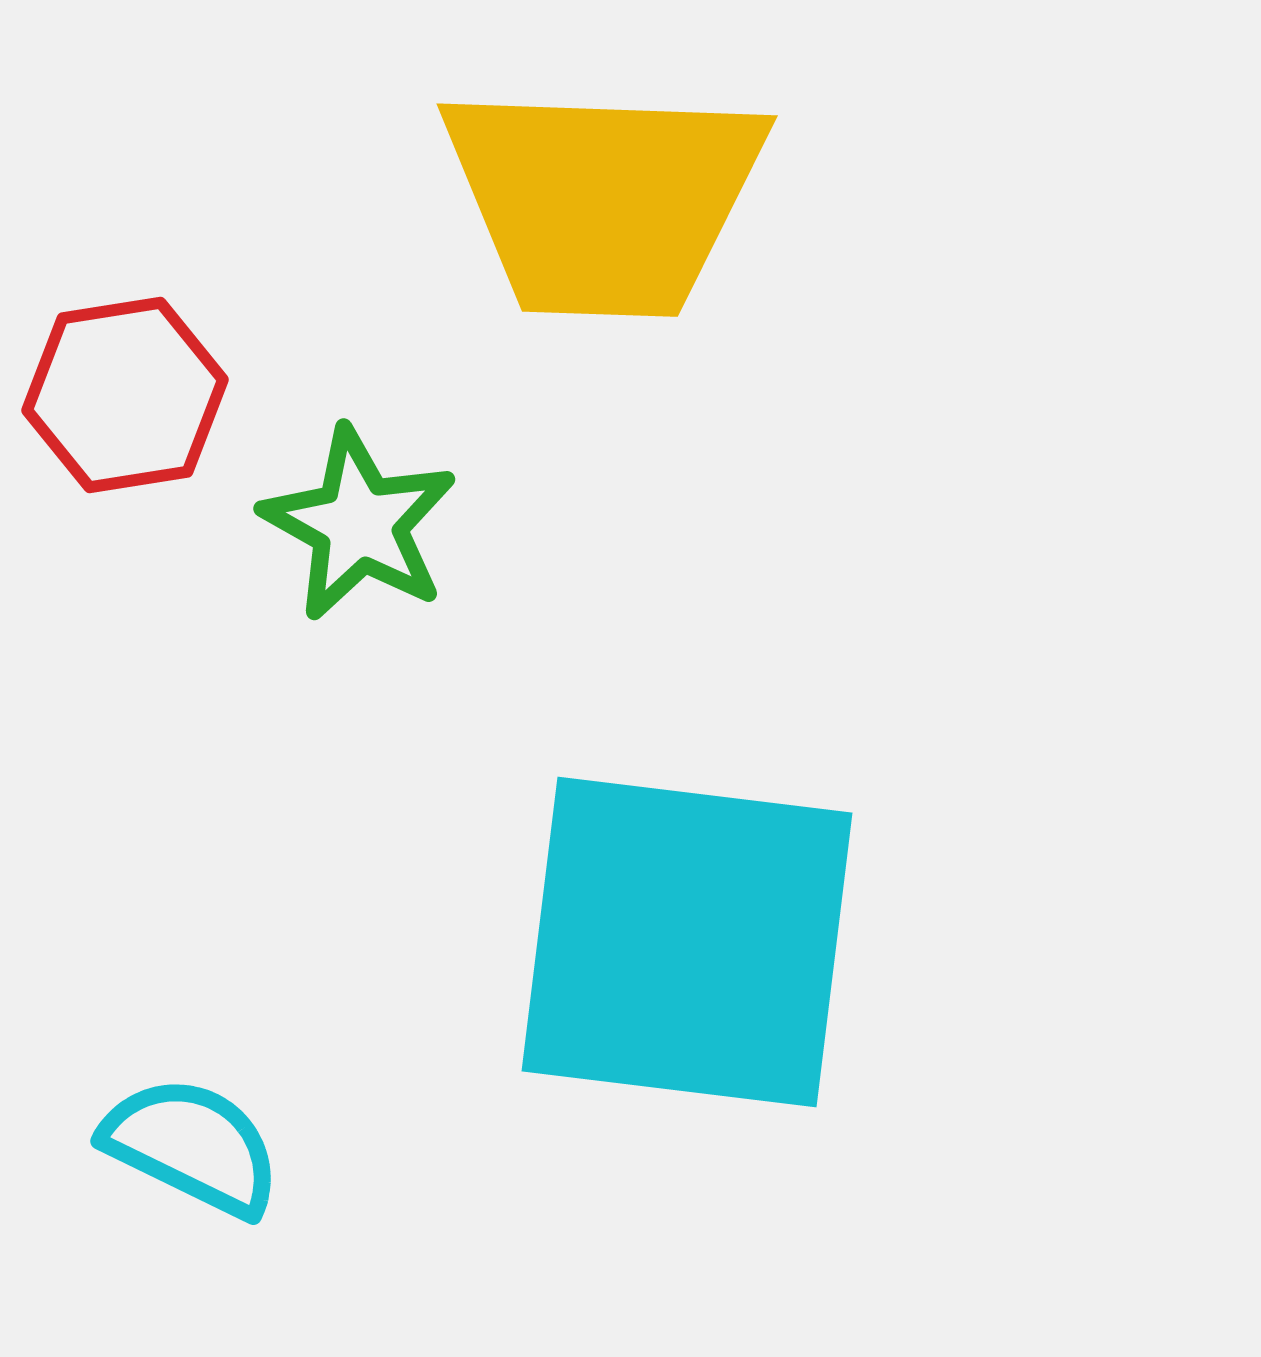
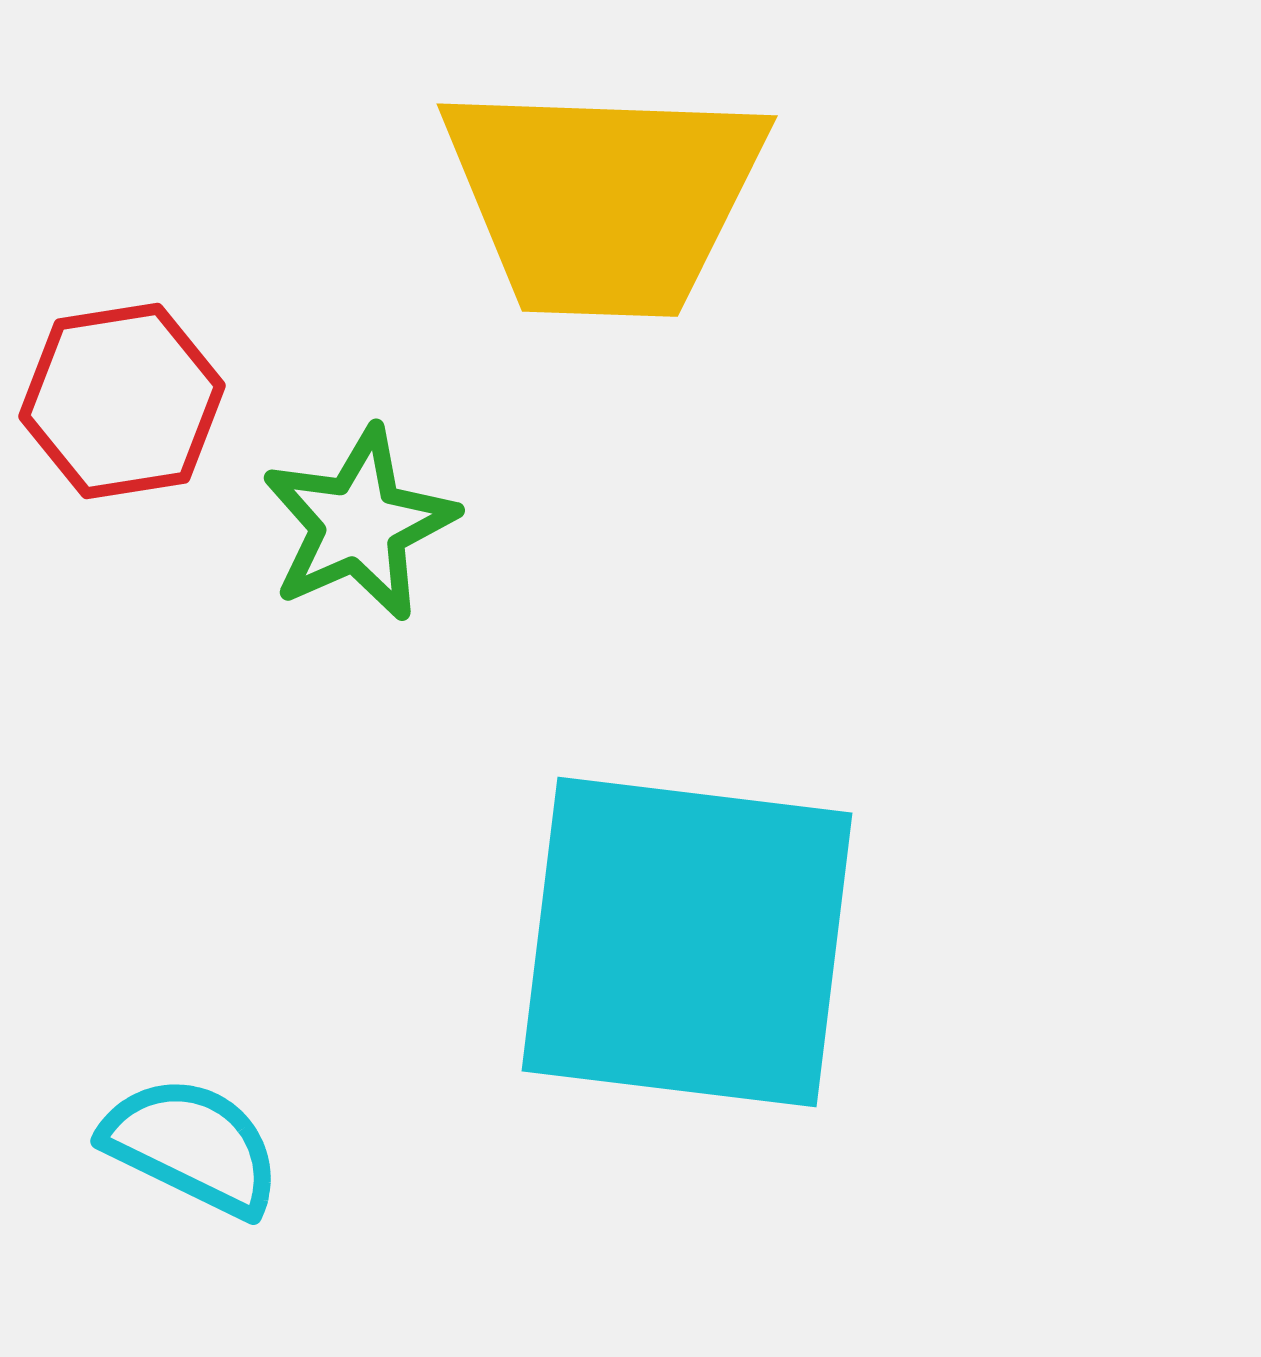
red hexagon: moved 3 px left, 6 px down
green star: rotated 19 degrees clockwise
